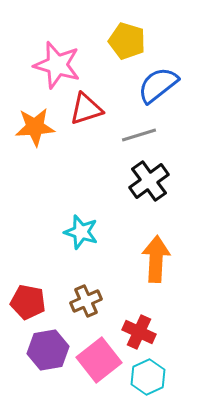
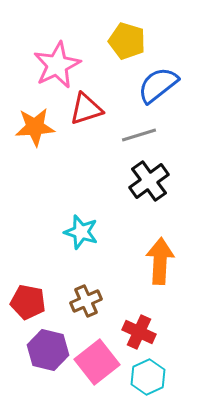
pink star: rotated 30 degrees clockwise
orange arrow: moved 4 px right, 2 px down
purple hexagon: rotated 24 degrees clockwise
pink square: moved 2 px left, 2 px down
